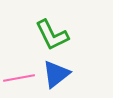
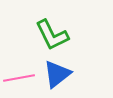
blue triangle: moved 1 px right
